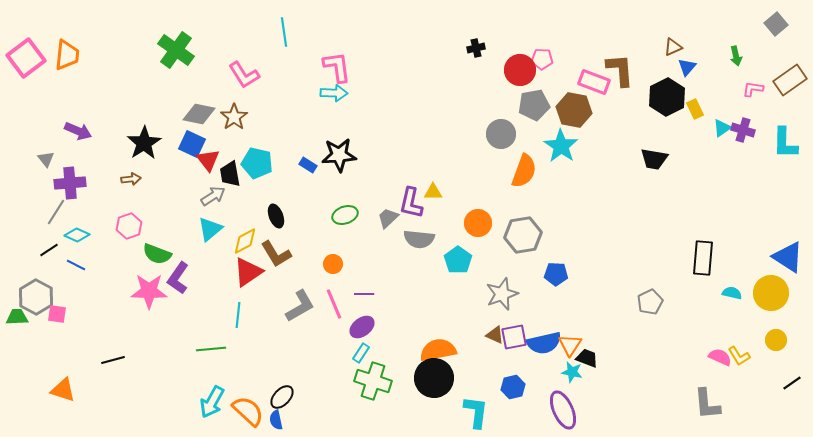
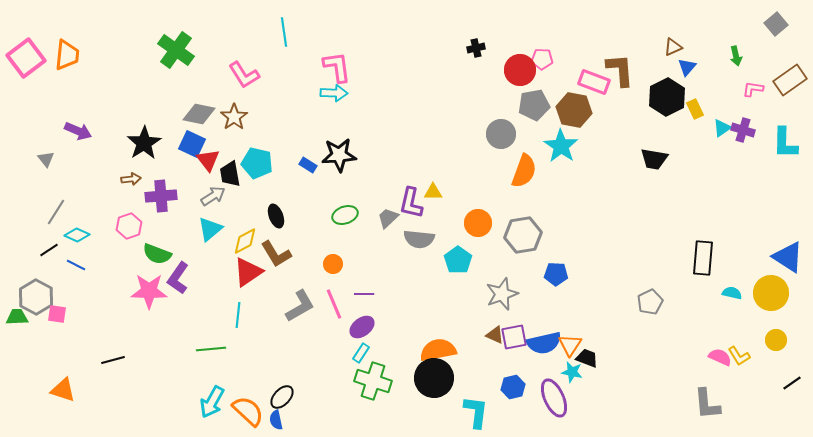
purple cross at (70, 183): moved 91 px right, 13 px down
purple ellipse at (563, 410): moved 9 px left, 12 px up
